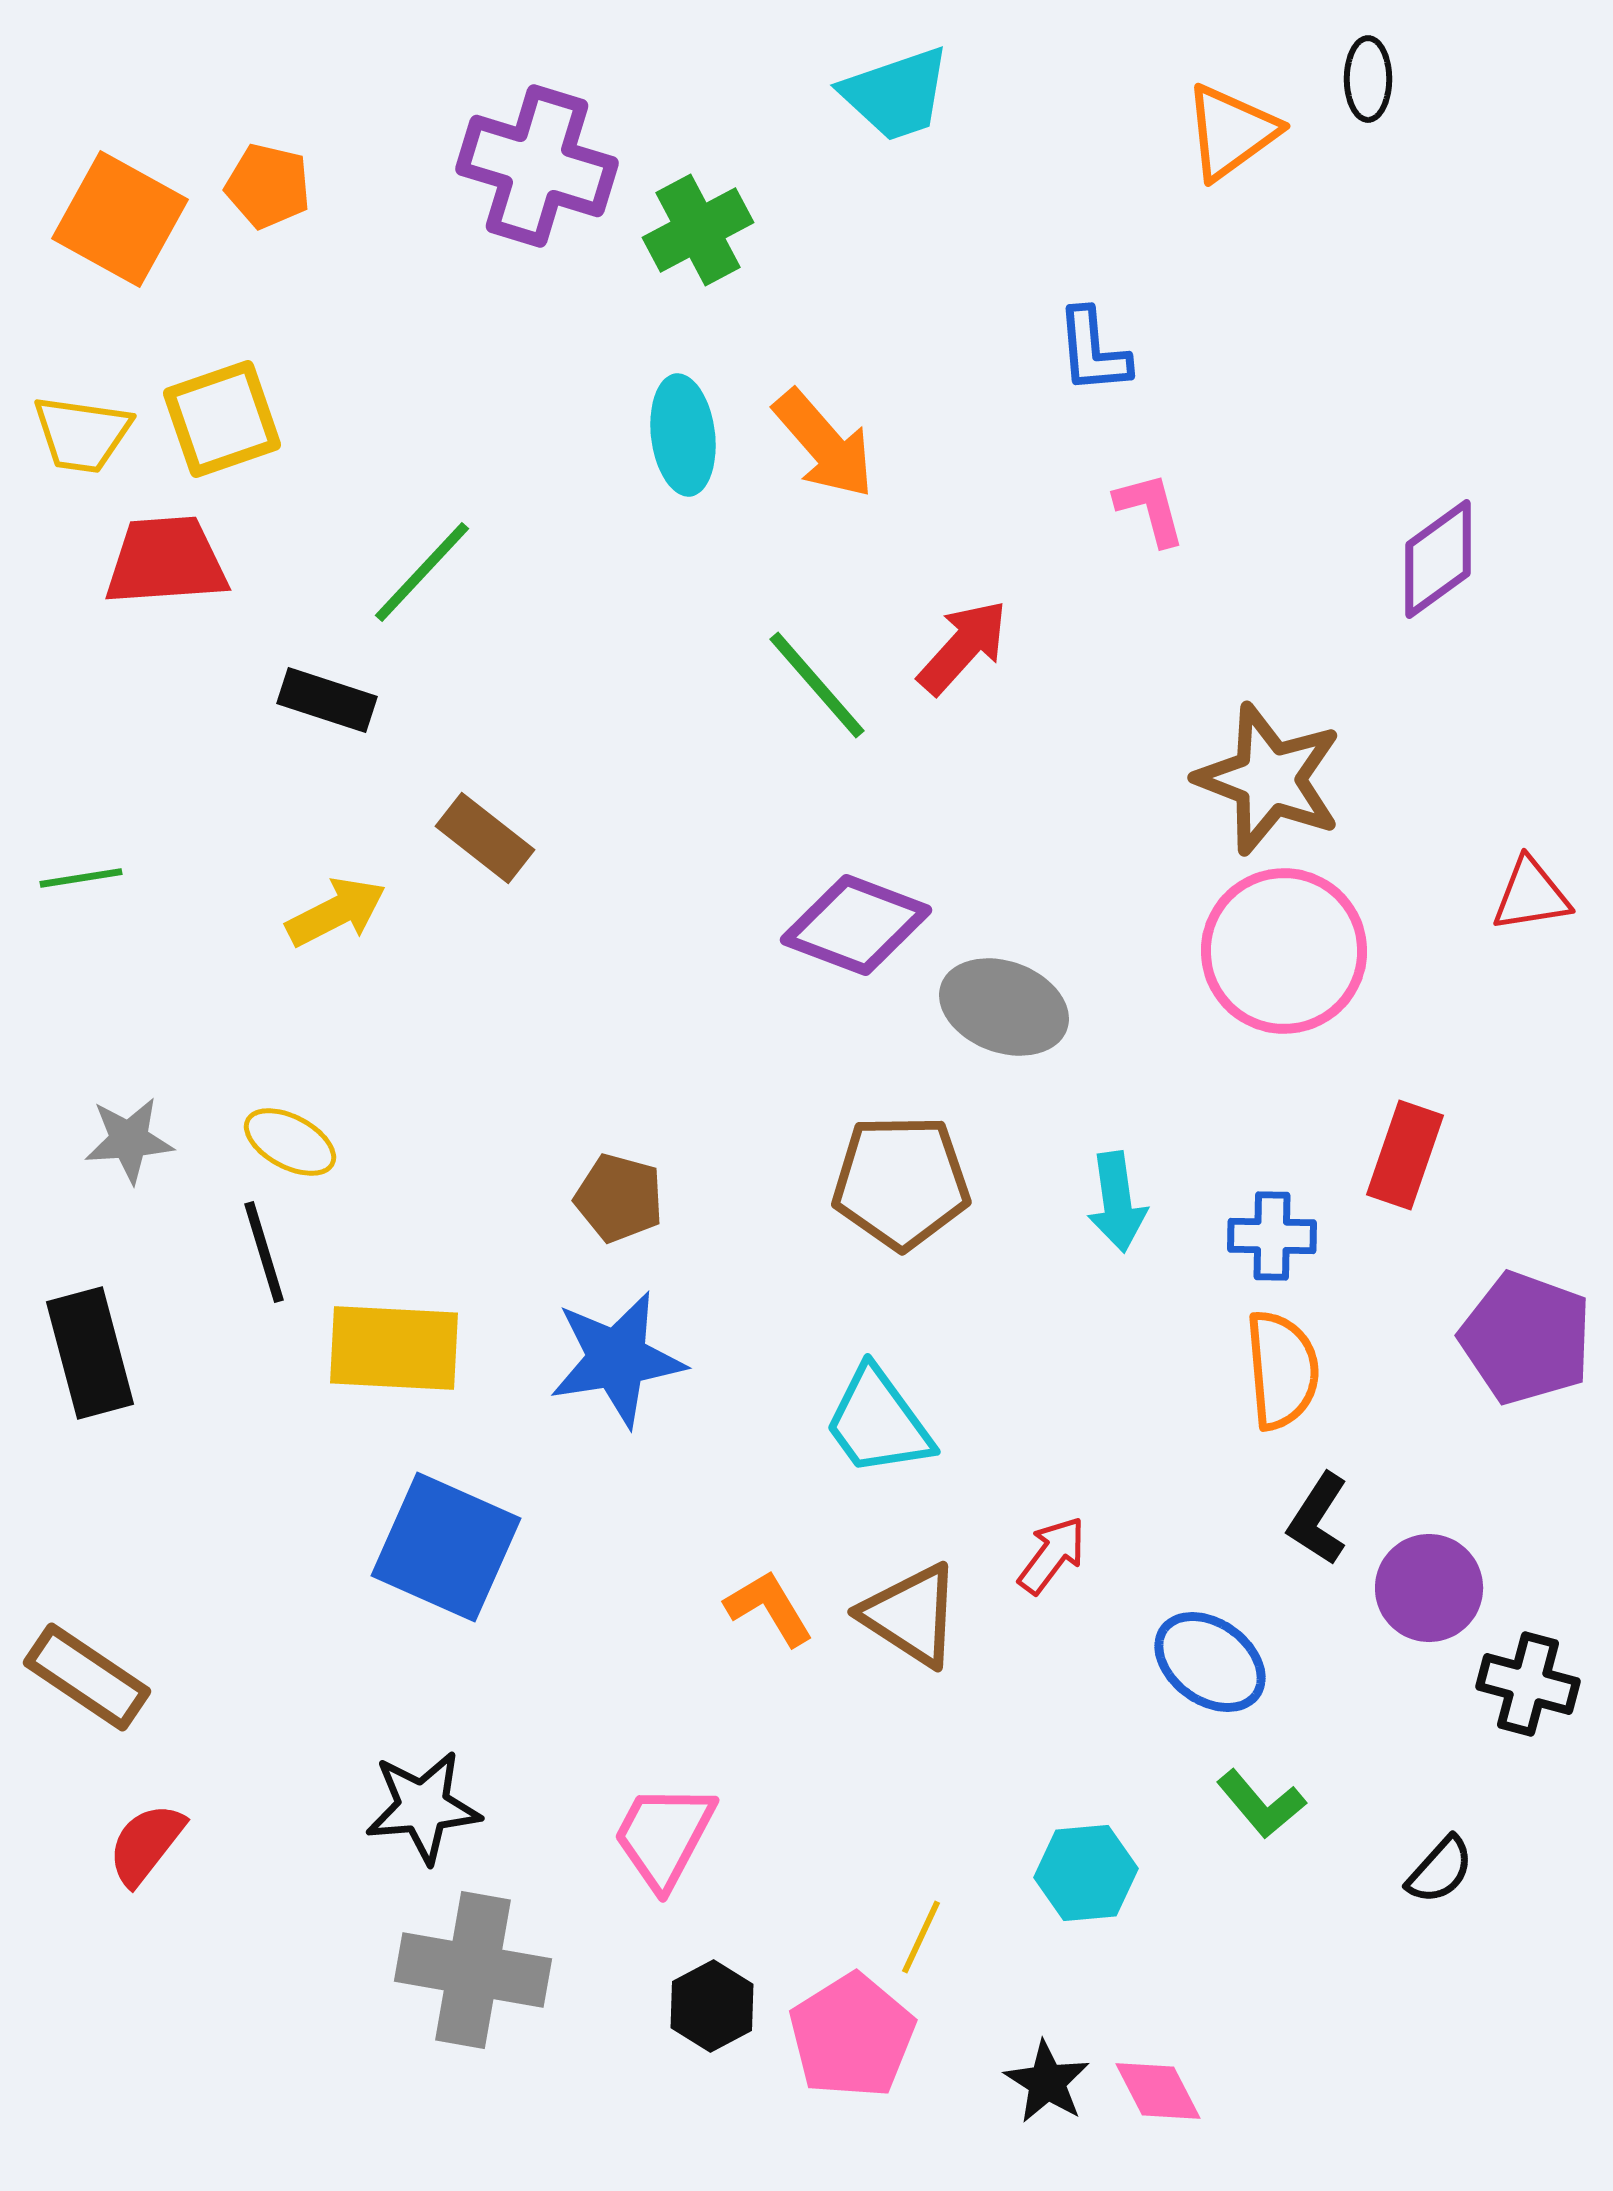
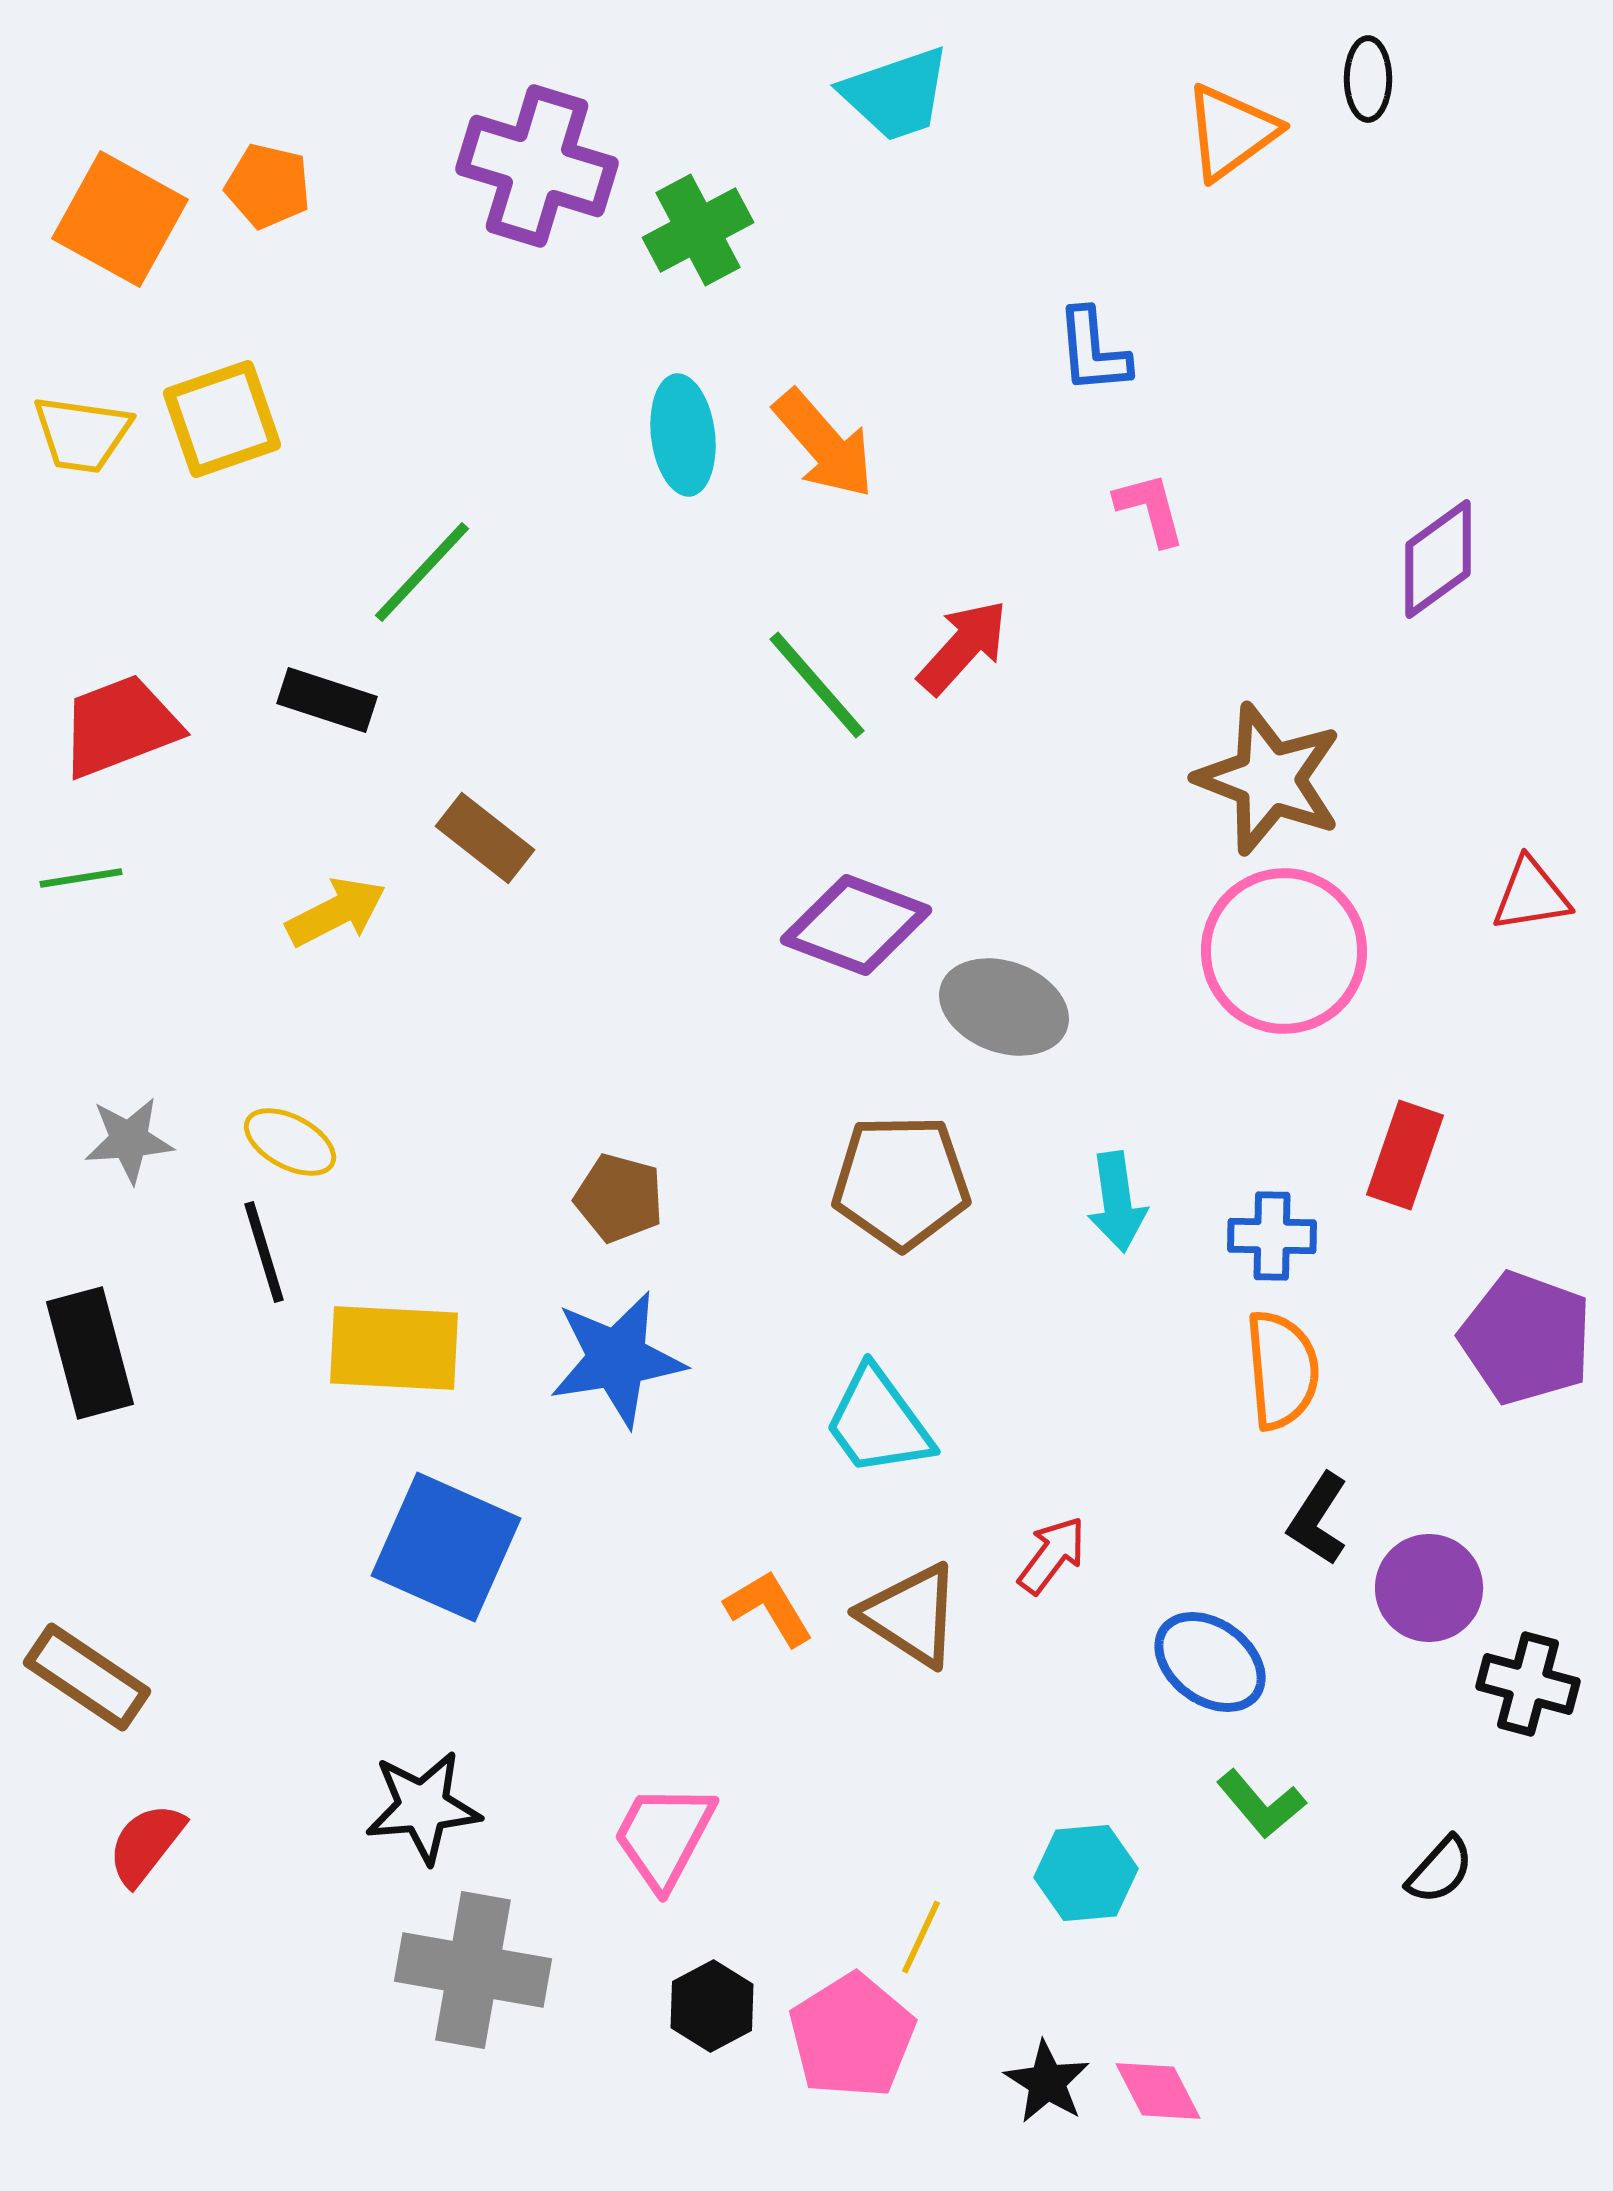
red trapezoid at (166, 561): moved 46 px left, 165 px down; rotated 17 degrees counterclockwise
